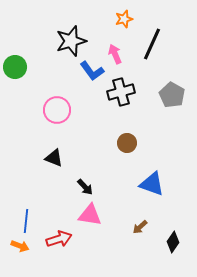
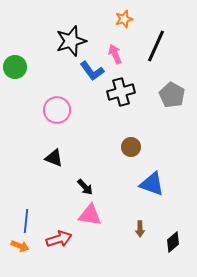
black line: moved 4 px right, 2 px down
brown circle: moved 4 px right, 4 px down
brown arrow: moved 2 px down; rotated 49 degrees counterclockwise
black diamond: rotated 15 degrees clockwise
